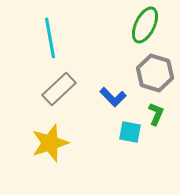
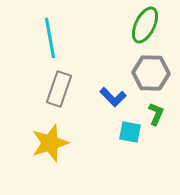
gray hexagon: moved 4 px left; rotated 15 degrees counterclockwise
gray rectangle: rotated 28 degrees counterclockwise
